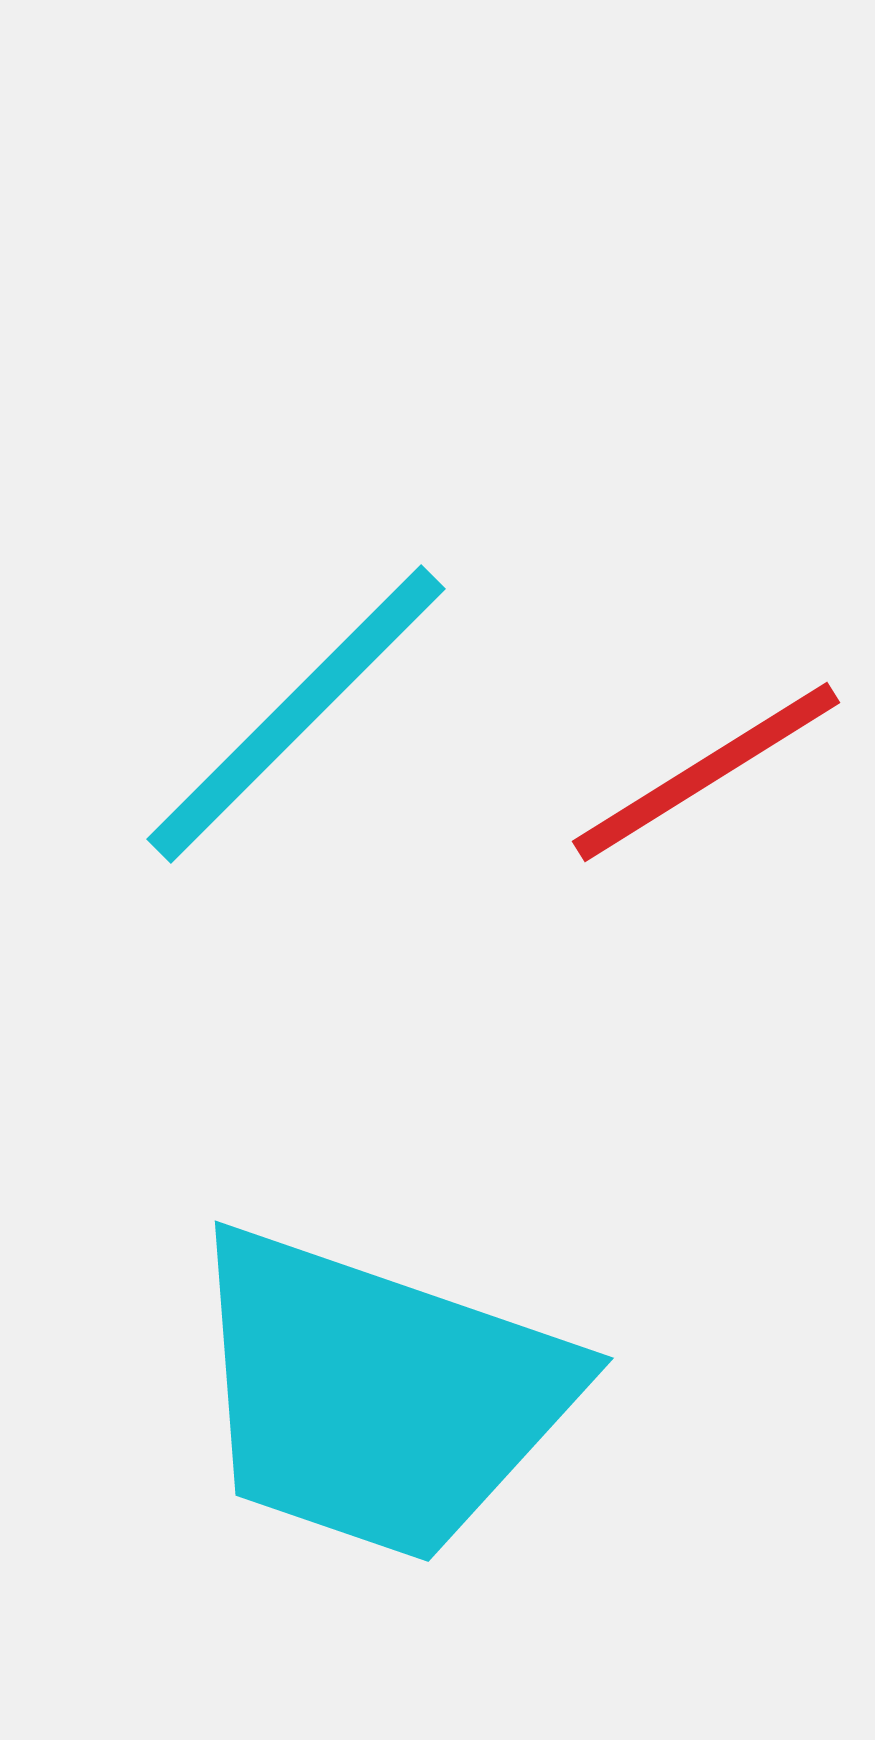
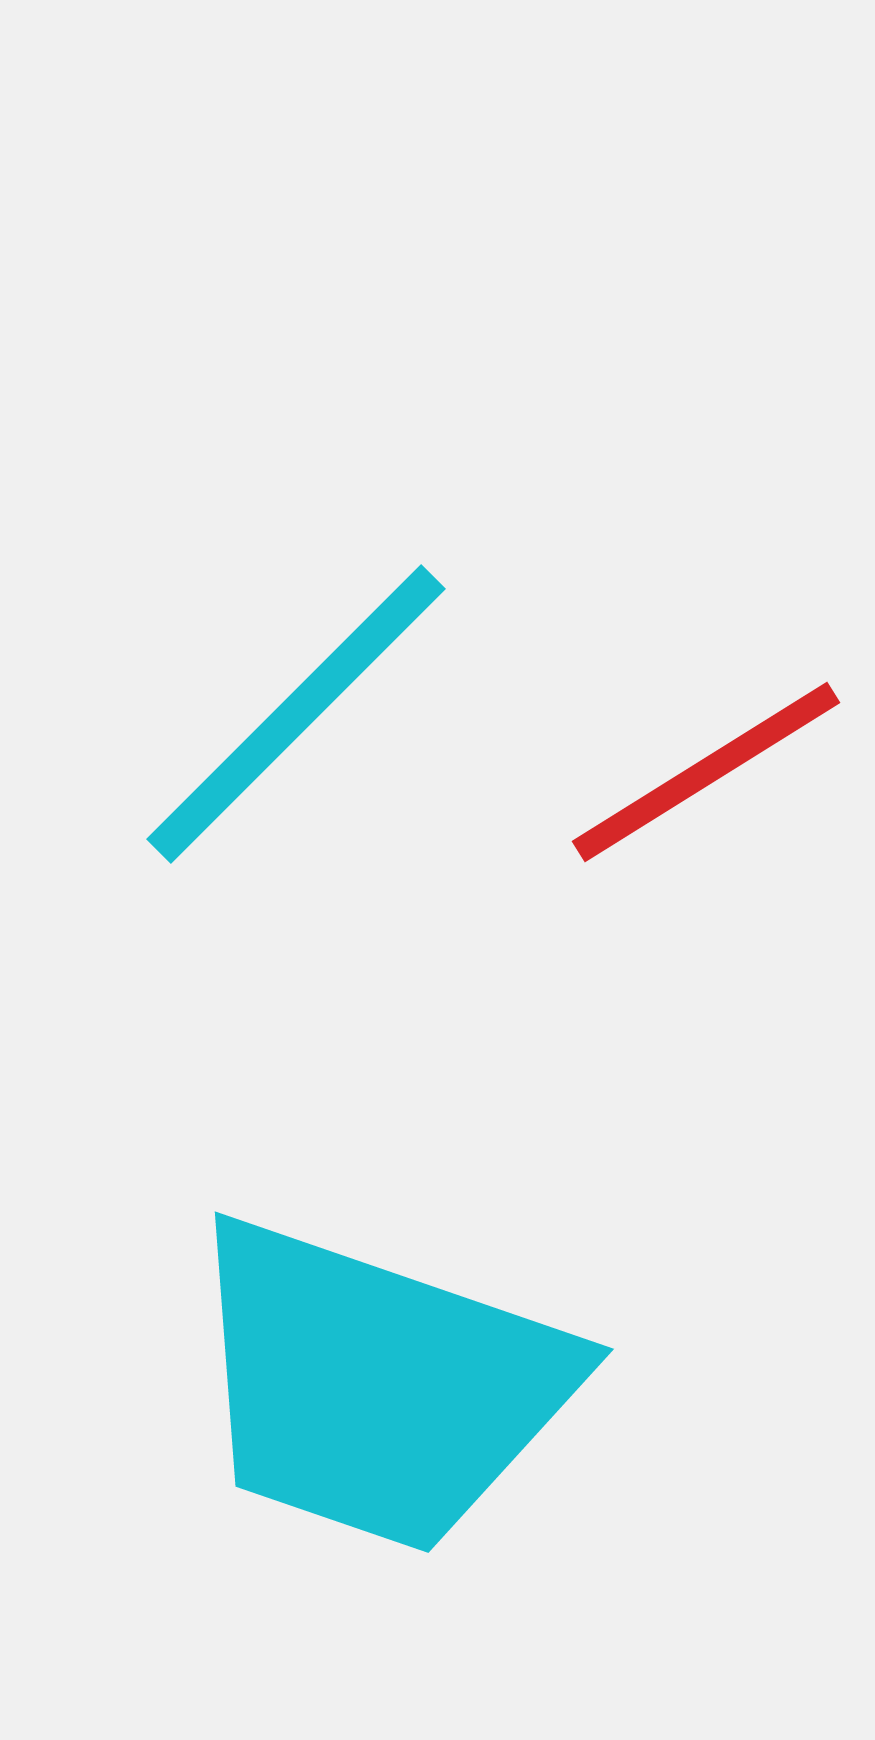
cyan trapezoid: moved 9 px up
